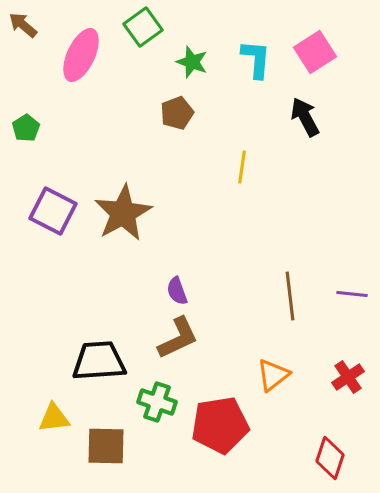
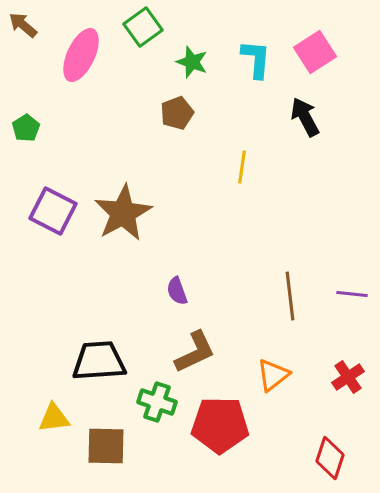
brown L-shape: moved 17 px right, 14 px down
red pentagon: rotated 10 degrees clockwise
